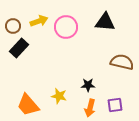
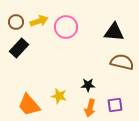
black triangle: moved 9 px right, 10 px down
brown circle: moved 3 px right, 4 px up
orange trapezoid: moved 1 px right
